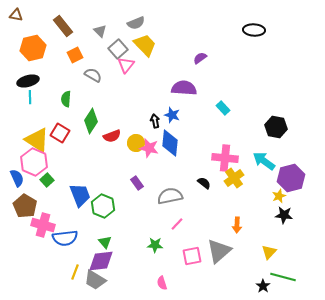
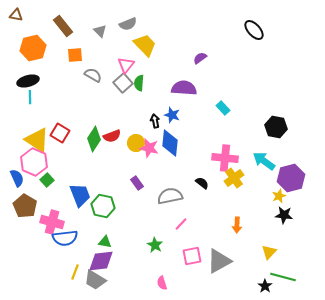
gray semicircle at (136, 23): moved 8 px left, 1 px down
black ellipse at (254, 30): rotated 45 degrees clockwise
gray square at (118, 49): moved 5 px right, 34 px down
orange square at (75, 55): rotated 21 degrees clockwise
green semicircle at (66, 99): moved 73 px right, 16 px up
green diamond at (91, 121): moved 3 px right, 18 px down
black semicircle at (204, 183): moved 2 px left
green hexagon at (103, 206): rotated 10 degrees counterclockwise
pink line at (177, 224): moved 4 px right
pink cross at (43, 225): moved 9 px right, 3 px up
green triangle at (105, 242): rotated 40 degrees counterclockwise
green star at (155, 245): rotated 28 degrees clockwise
gray triangle at (219, 251): moved 10 px down; rotated 12 degrees clockwise
black star at (263, 286): moved 2 px right
